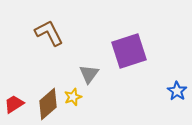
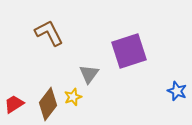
blue star: rotated 12 degrees counterclockwise
brown diamond: rotated 12 degrees counterclockwise
